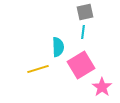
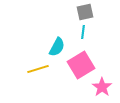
cyan semicircle: moved 1 px left; rotated 30 degrees clockwise
